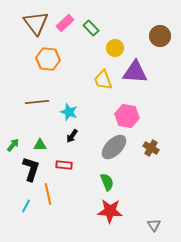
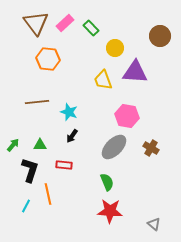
black L-shape: moved 1 px left, 1 px down
gray triangle: moved 1 px up; rotated 16 degrees counterclockwise
